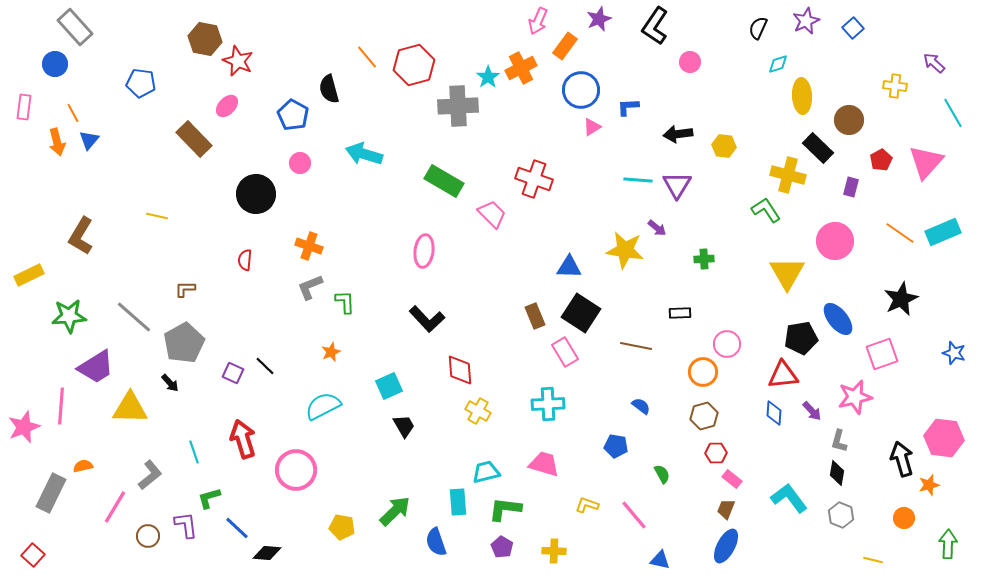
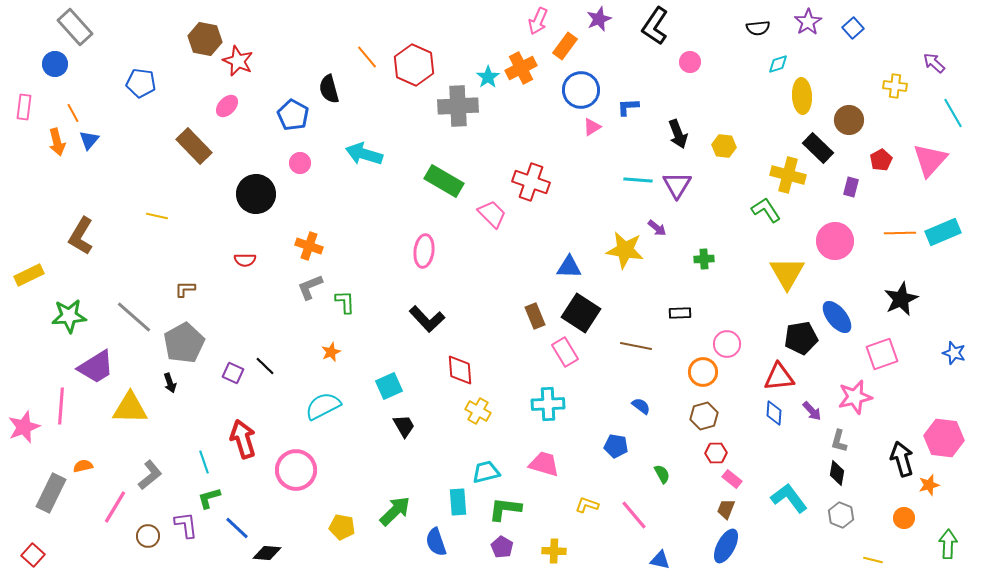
purple star at (806, 21): moved 2 px right, 1 px down; rotated 8 degrees counterclockwise
black semicircle at (758, 28): rotated 120 degrees counterclockwise
red hexagon at (414, 65): rotated 21 degrees counterclockwise
black arrow at (678, 134): rotated 104 degrees counterclockwise
brown rectangle at (194, 139): moved 7 px down
pink triangle at (926, 162): moved 4 px right, 2 px up
red cross at (534, 179): moved 3 px left, 3 px down
orange line at (900, 233): rotated 36 degrees counterclockwise
red semicircle at (245, 260): rotated 95 degrees counterclockwise
blue ellipse at (838, 319): moved 1 px left, 2 px up
red triangle at (783, 375): moved 4 px left, 2 px down
black arrow at (170, 383): rotated 24 degrees clockwise
cyan line at (194, 452): moved 10 px right, 10 px down
